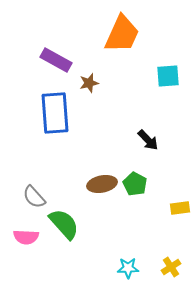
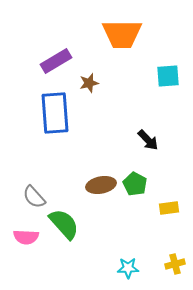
orange trapezoid: rotated 66 degrees clockwise
purple rectangle: moved 1 px down; rotated 60 degrees counterclockwise
brown ellipse: moved 1 px left, 1 px down
yellow rectangle: moved 11 px left
yellow cross: moved 4 px right, 3 px up; rotated 18 degrees clockwise
